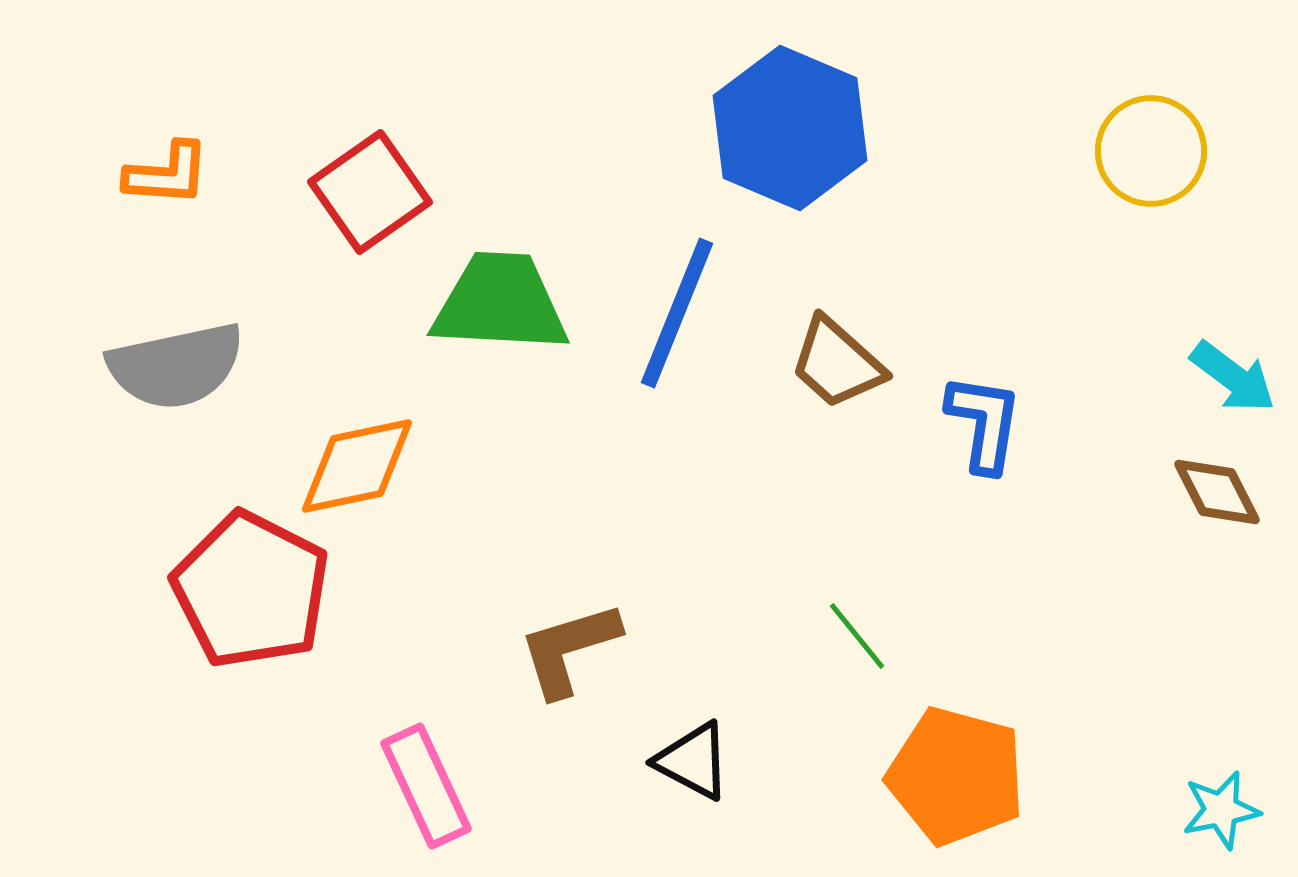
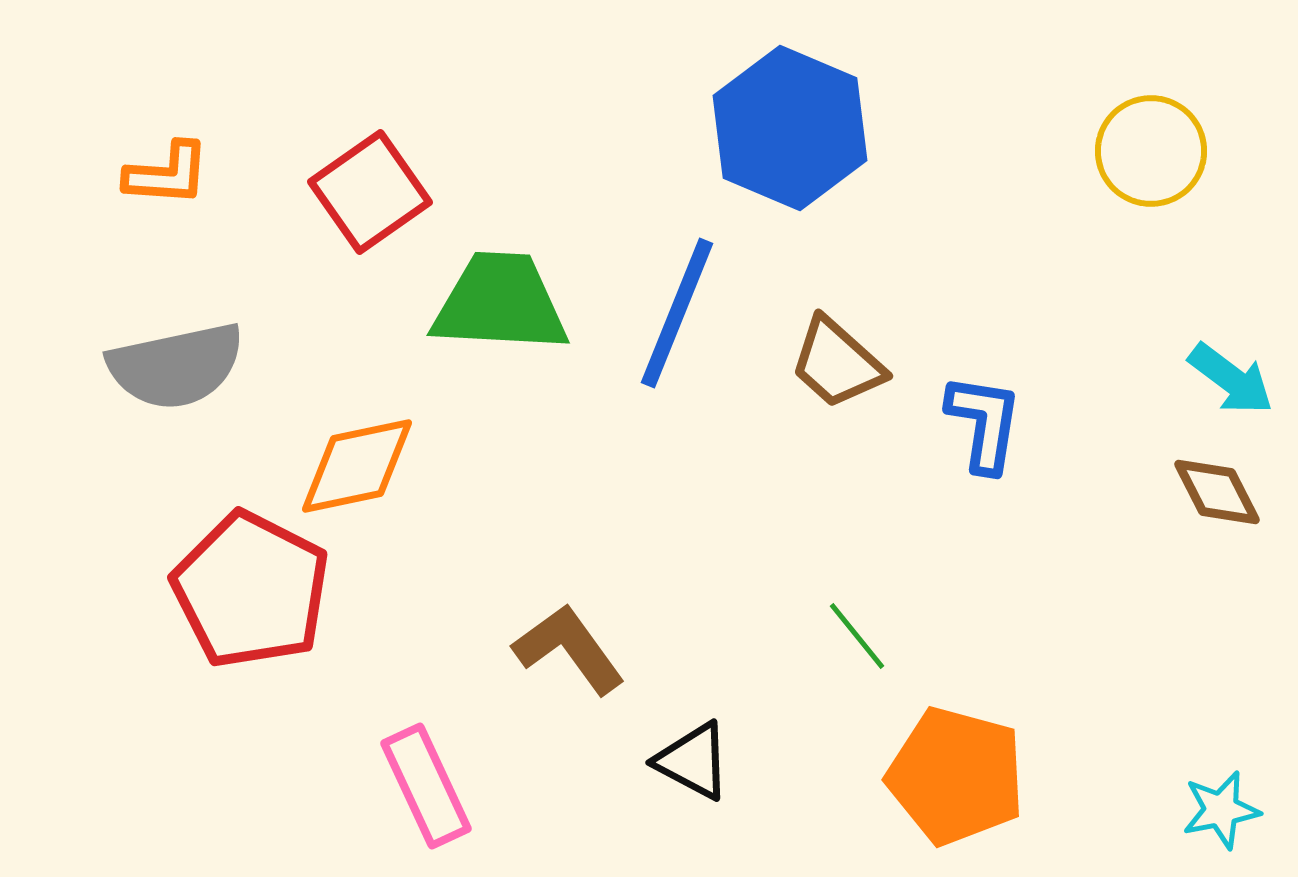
cyan arrow: moved 2 px left, 2 px down
brown L-shape: rotated 71 degrees clockwise
